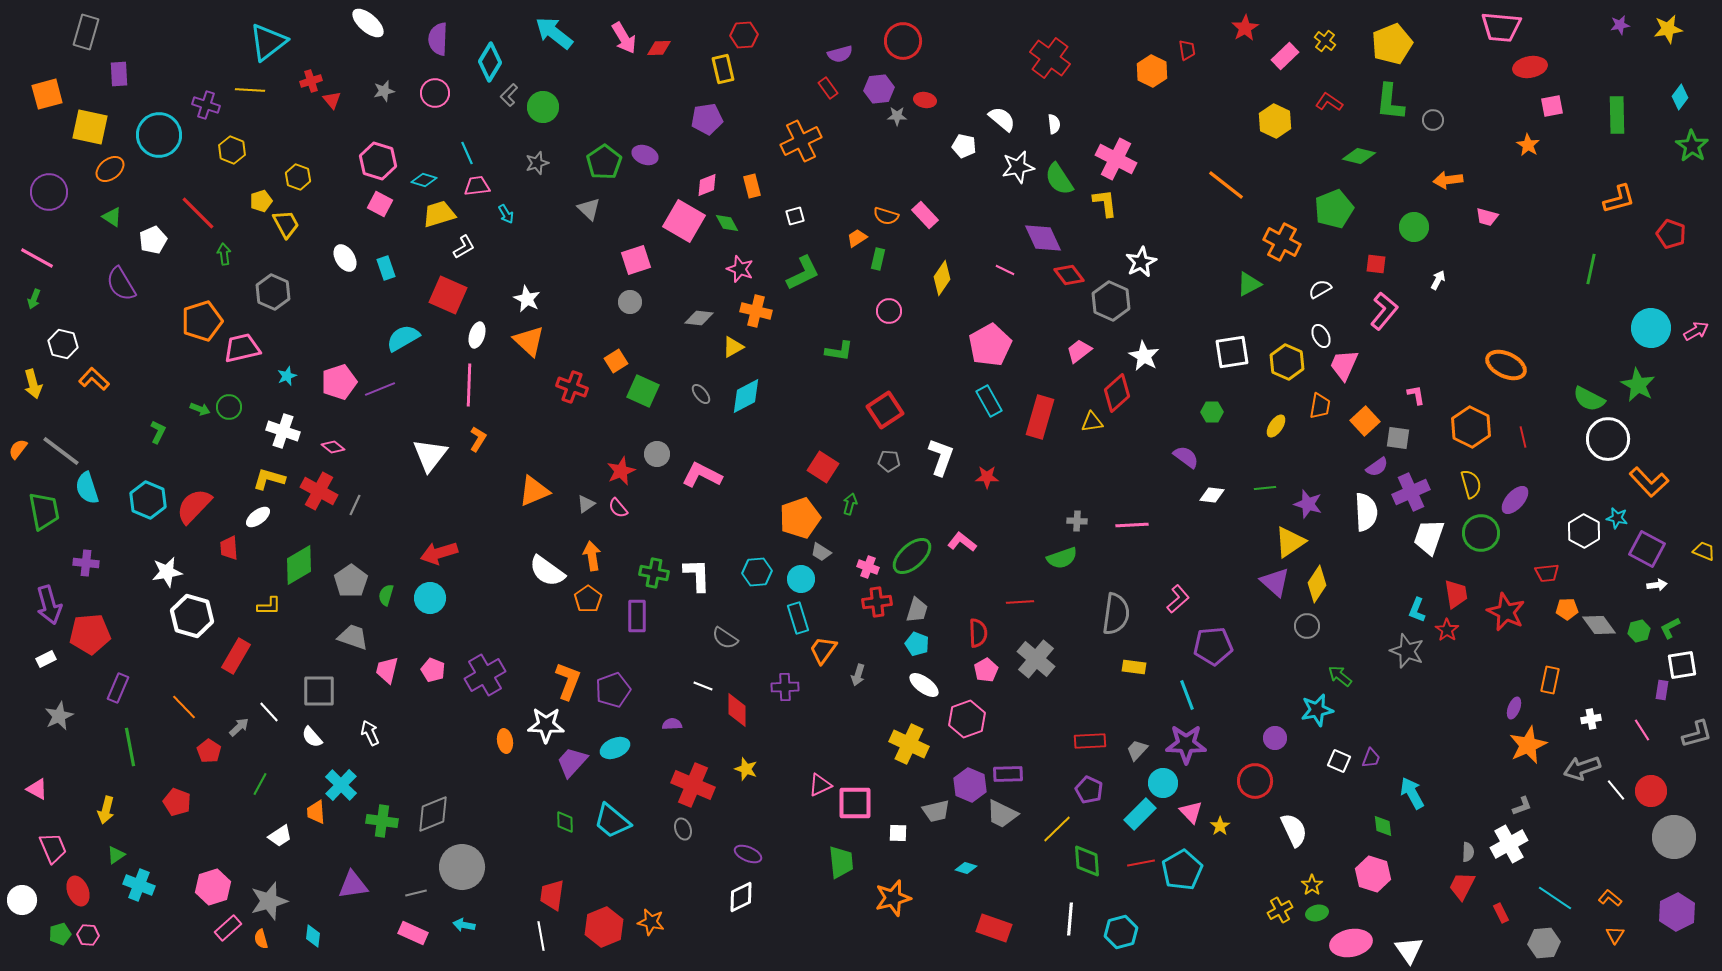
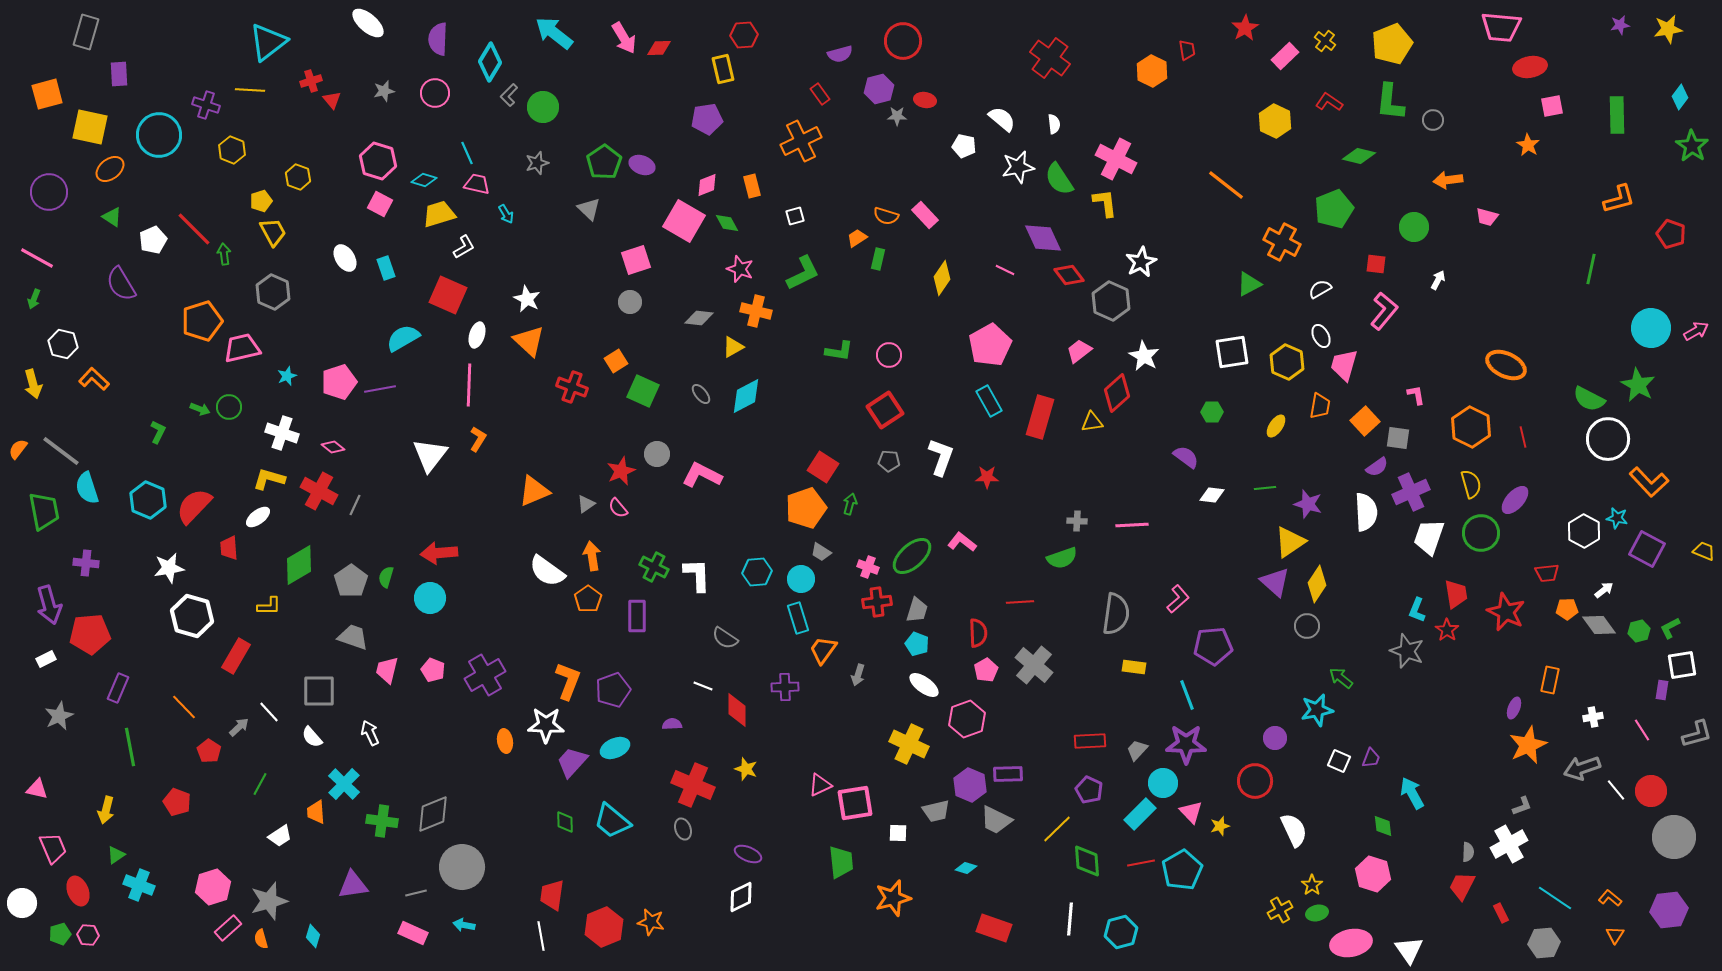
red rectangle at (828, 88): moved 8 px left, 6 px down
purple hexagon at (879, 89): rotated 8 degrees counterclockwise
purple ellipse at (645, 155): moved 3 px left, 10 px down
pink trapezoid at (477, 186): moved 2 px up; rotated 20 degrees clockwise
red line at (198, 213): moved 4 px left, 16 px down
yellow trapezoid at (286, 224): moved 13 px left, 8 px down
pink circle at (889, 311): moved 44 px down
pink trapezoid at (1344, 365): rotated 8 degrees counterclockwise
purple line at (380, 389): rotated 12 degrees clockwise
white cross at (283, 431): moved 1 px left, 2 px down
orange pentagon at (800, 518): moved 6 px right, 10 px up
red arrow at (439, 553): rotated 12 degrees clockwise
white star at (167, 572): moved 2 px right, 4 px up
green cross at (654, 573): moved 6 px up; rotated 16 degrees clockwise
white arrow at (1657, 585): moved 53 px left, 5 px down; rotated 30 degrees counterclockwise
green semicircle at (386, 595): moved 18 px up
gray cross at (1036, 659): moved 2 px left, 6 px down
green arrow at (1340, 676): moved 1 px right, 2 px down
white cross at (1591, 719): moved 2 px right, 2 px up
cyan cross at (341, 785): moved 3 px right, 1 px up
pink triangle at (37, 789): rotated 15 degrees counterclockwise
pink square at (855, 803): rotated 9 degrees counterclockwise
gray trapezoid at (1002, 814): moved 6 px left, 6 px down
yellow star at (1220, 826): rotated 18 degrees clockwise
white circle at (22, 900): moved 3 px down
purple hexagon at (1677, 912): moved 8 px left, 2 px up; rotated 21 degrees clockwise
cyan diamond at (313, 936): rotated 10 degrees clockwise
